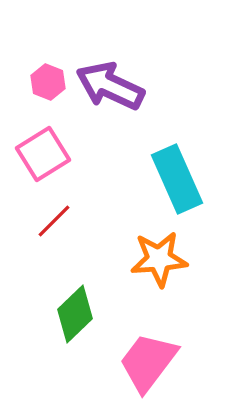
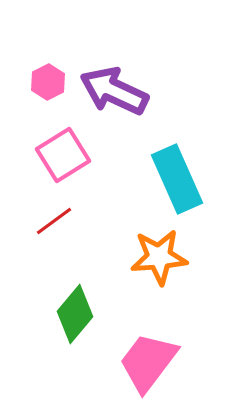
pink hexagon: rotated 12 degrees clockwise
purple arrow: moved 4 px right, 5 px down
pink square: moved 20 px right, 1 px down
red line: rotated 9 degrees clockwise
orange star: moved 2 px up
green diamond: rotated 6 degrees counterclockwise
